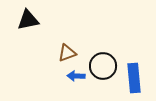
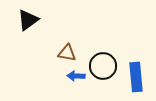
black triangle: rotated 25 degrees counterclockwise
brown triangle: rotated 30 degrees clockwise
blue rectangle: moved 2 px right, 1 px up
